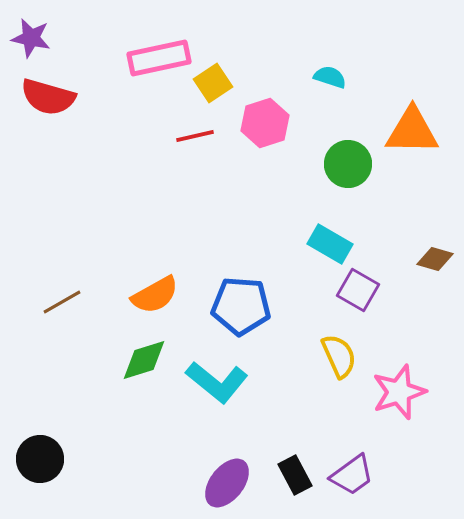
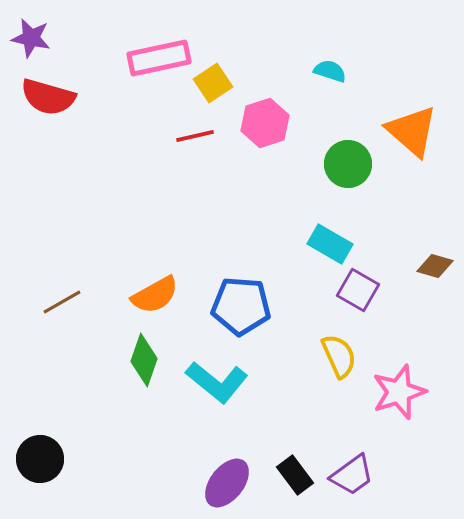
cyan semicircle: moved 6 px up
orange triangle: rotated 40 degrees clockwise
brown diamond: moved 7 px down
green diamond: rotated 54 degrees counterclockwise
black rectangle: rotated 9 degrees counterclockwise
